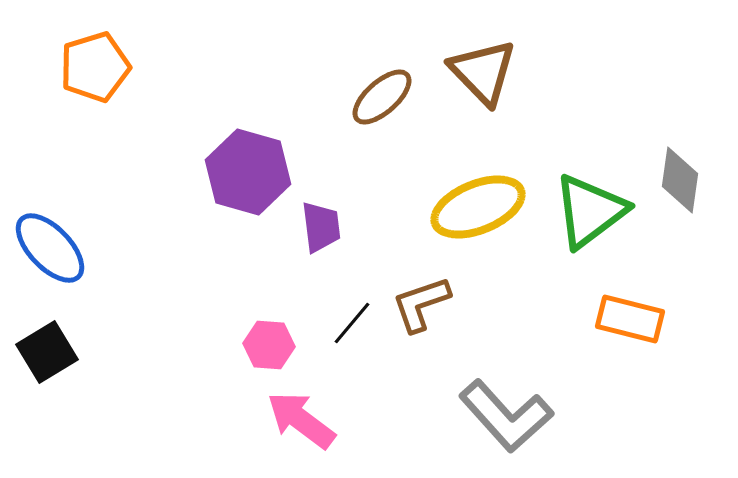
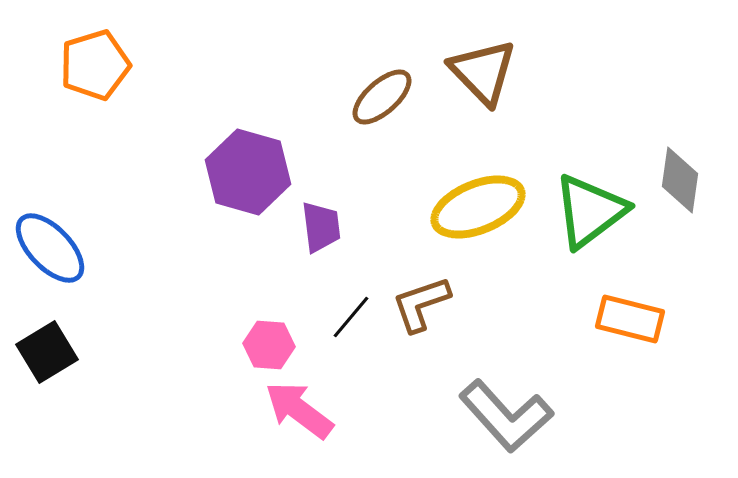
orange pentagon: moved 2 px up
black line: moved 1 px left, 6 px up
pink arrow: moved 2 px left, 10 px up
